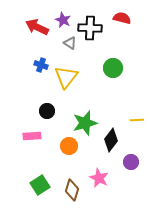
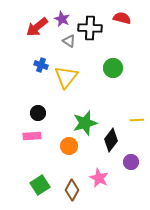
purple star: moved 1 px left, 1 px up
red arrow: rotated 65 degrees counterclockwise
gray triangle: moved 1 px left, 2 px up
black circle: moved 9 px left, 2 px down
brown diamond: rotated 10 degrees clockwise
